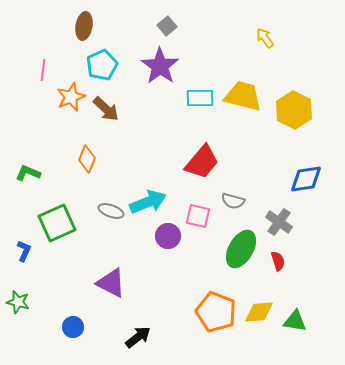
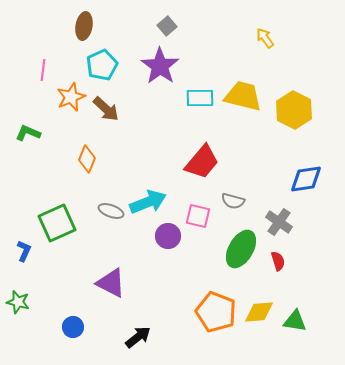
green L-shape: moved 40 px up
